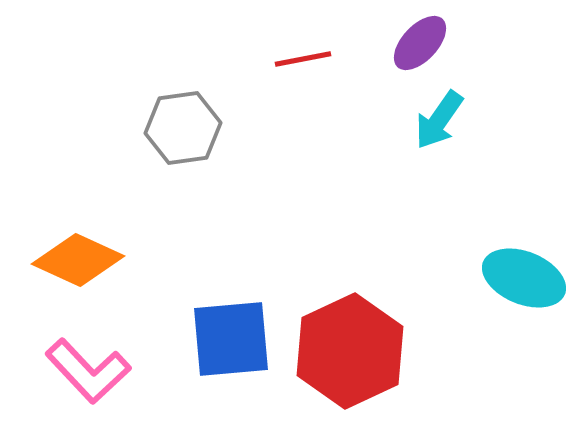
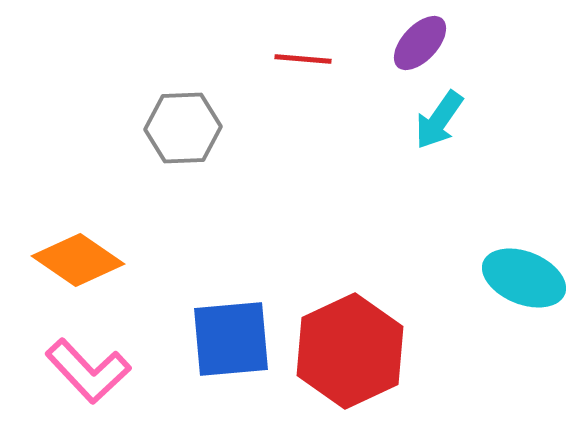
red line: rotated 16 degrees clockwise
gray hexagon: rotated 6 degrees clockwise
orange diamond: rotated 10 degrees clockwise
